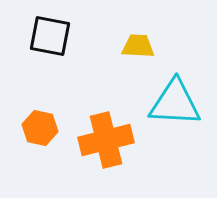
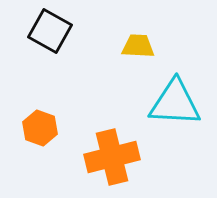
black square: moved 5 px up; rotated 18 degrees clockwise
orange hexagon: rotated 8 degrees clockwise
orange cross: moved 6 px right, 17 px down
